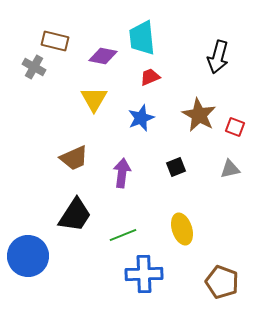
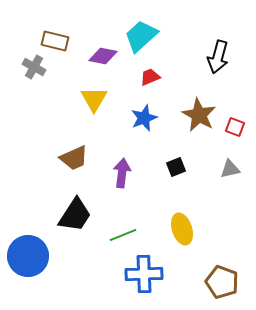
cyan trapezoid: moved 1 px left, 2 px up; rotated 54 degrees clockwise
blue star: moved 3 px right
